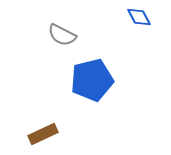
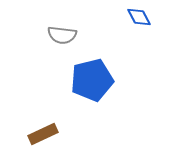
gray semicircle: rotated 20 degrees counterclockwise
